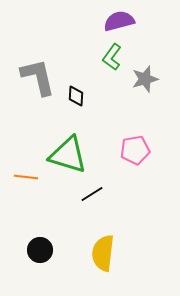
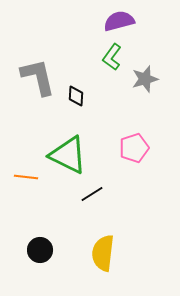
pink pentagon: moved 1 px left, 2 px up; rotated 8 degrees counterclockwise
green triangle: rotated 9 degrees clockwise
